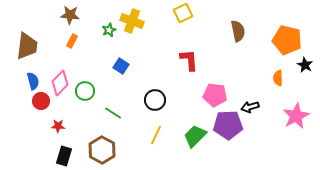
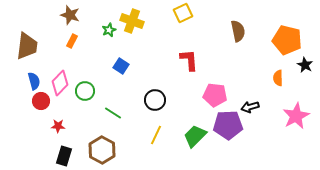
brown star: rotated 12 degrees clockwise
blue semicircle: moved 1 px right
